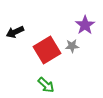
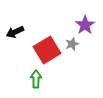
gray star: moved 2 px up; rotated 16 degrees counterclockwise
green arrow: moved 10 px left, 6 px up; rotated 132 degrees counterclockwise
